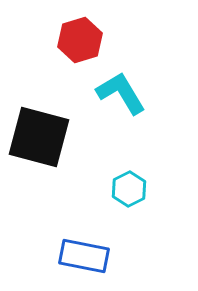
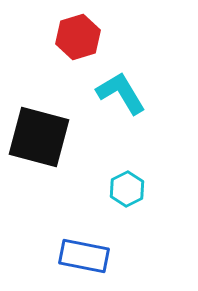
red hexagon: moved 2 px left, 3 px up
cyan hexagon: moved 2 px left
